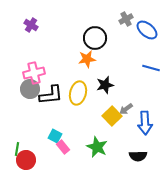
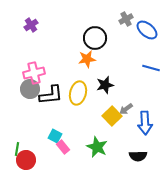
purple cross: rotated 24 degrees clockwise
